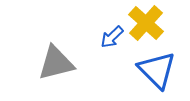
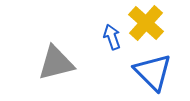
blue arrow: rotated 115 degrees clockwise
blue triangle: moved 4 px left, 2 px down
